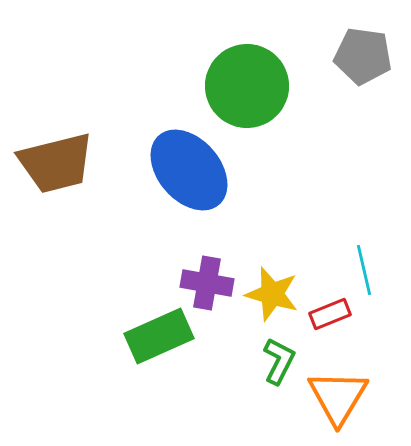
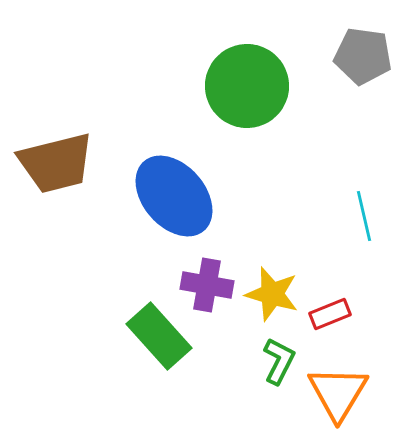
blue ellipse: moved 15 px left, 26 px down
cyan line: moved 54 px up
purple cross: moved 2 px down
green rectangle: rotated 72 degrees clockwise
orange triangle: moved 4 px up
